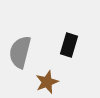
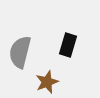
black rectangle: moved 1 px left
